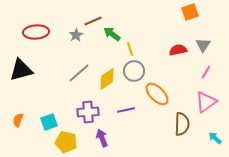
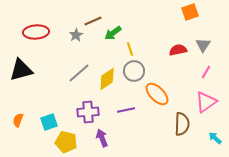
green arrow: moved 1 px right, 1 px up; rotated 72 degrees counterclockwise
